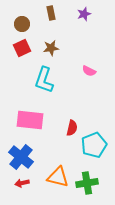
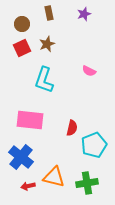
brown rectangle: moved 2 px left
brown star: moved 4 px left, 4 px up; rotated 14 degrees counterclockwise
orange triangle: moved 4 px left
red arrow: moved 6 px right, 3 px down
